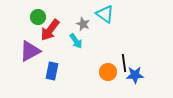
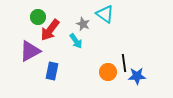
blue star: moved 2 px right, 1 px down
